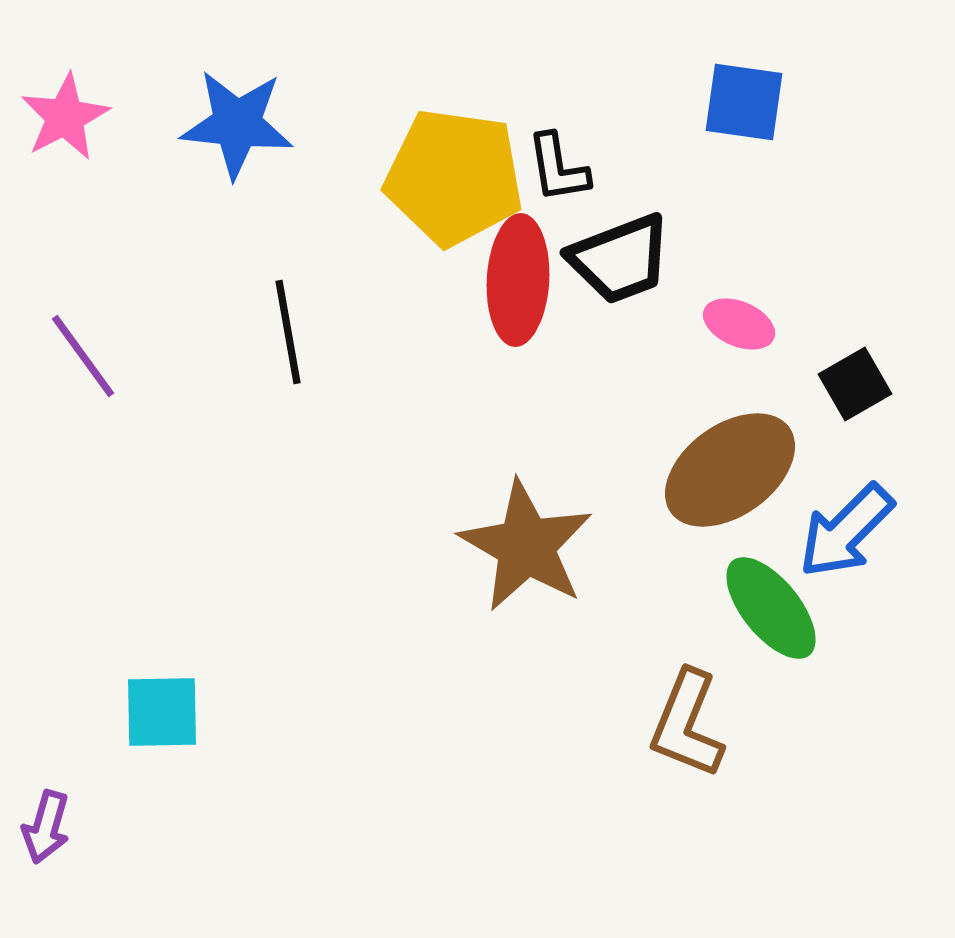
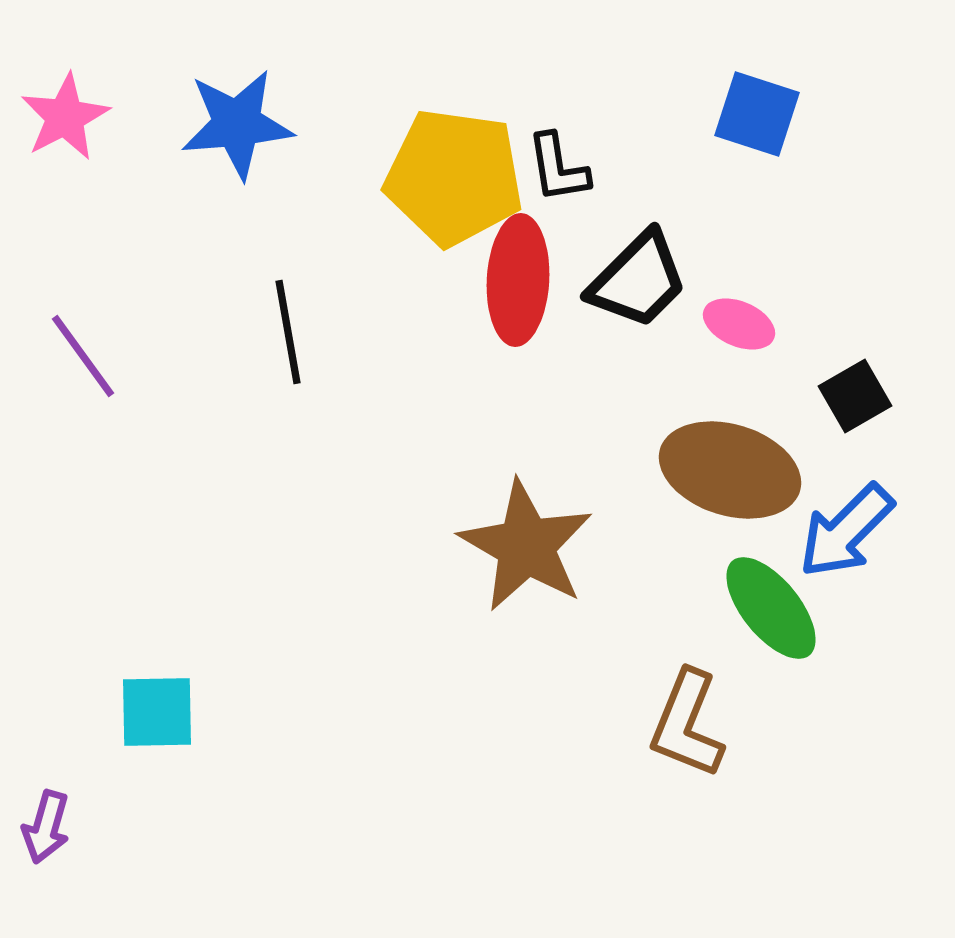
blue square: moved 13 px right, 12 px down; rotated 10 degrees clockwise
blue star: rotated 11 degrees counterclockwise
black trapezoid: moved 18 px right, 21 px down; rotated 24 degrees counterclockwise
black square: moved 12 px down
brown ellipse: rotated 53 degrees clockwise
cyan square: moved 5 px left
